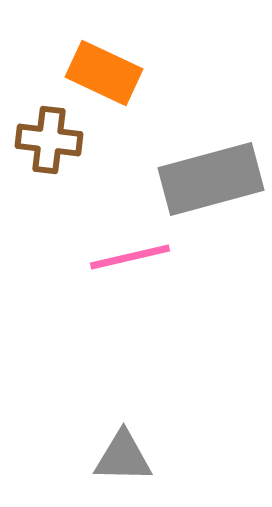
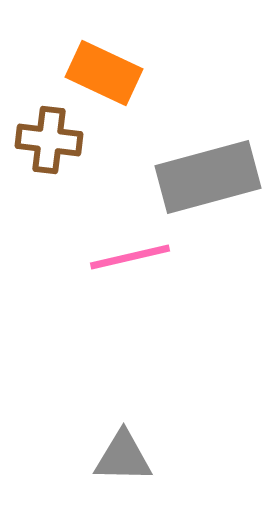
gray rectangle: moved 3 px left, 2 px up
